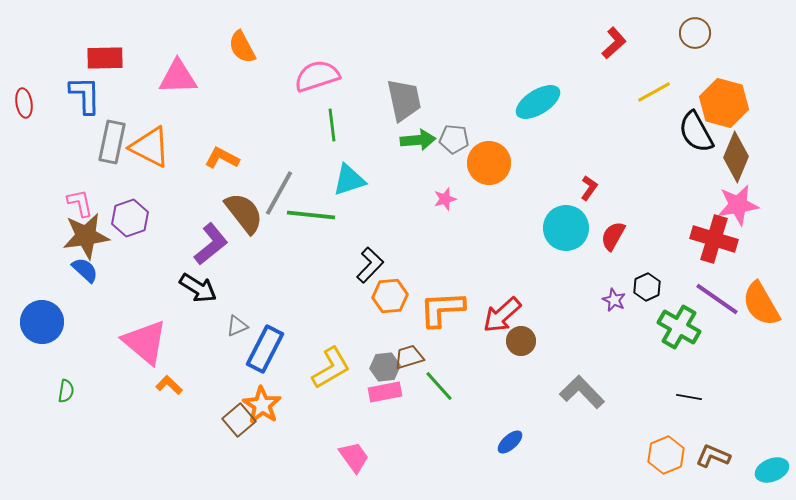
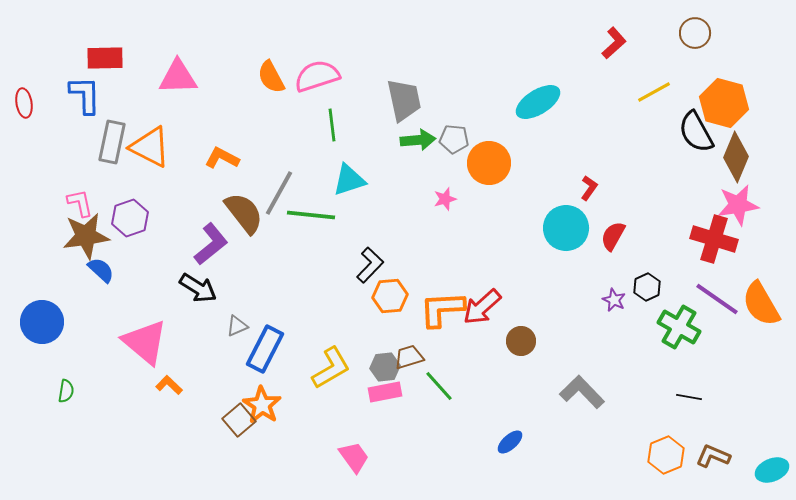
orange semicircle at (242, 47): moved 29 px right, 30 px down
blue semicircle at (85, 270): moved 16 px right
red arrow at (502, 315): moved 20 px left, 8 px up
